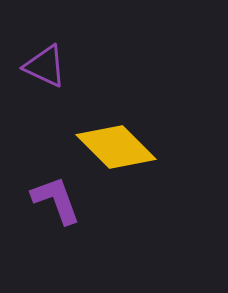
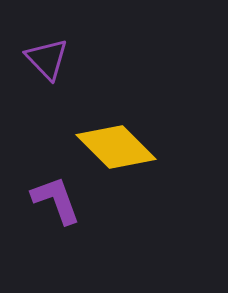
purple triangle: moved 2 px right, 7 px up; rotated 21 degrees clockwise
